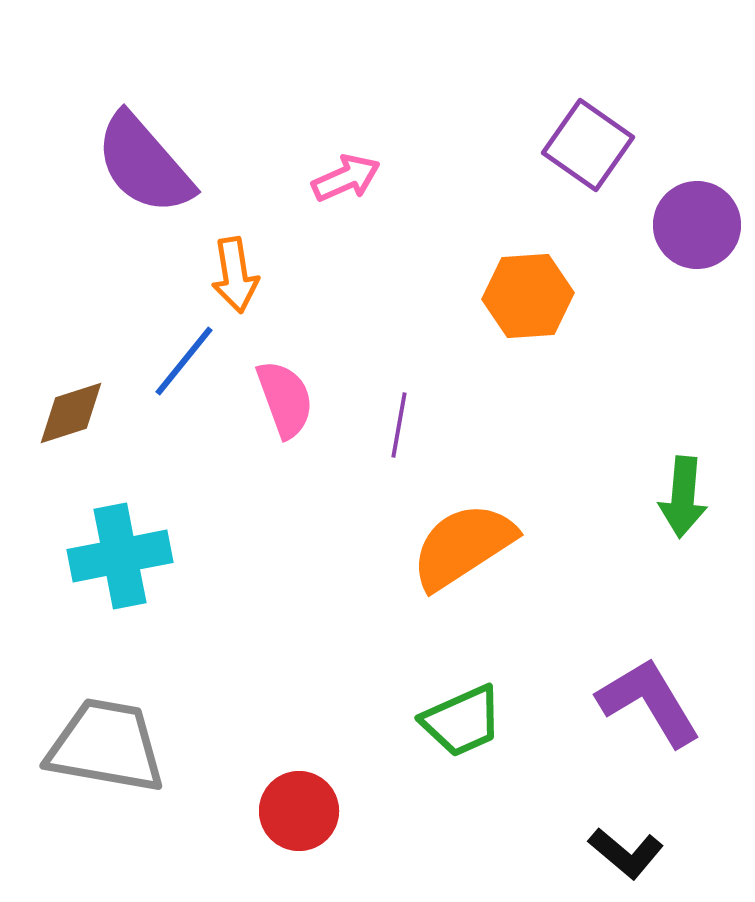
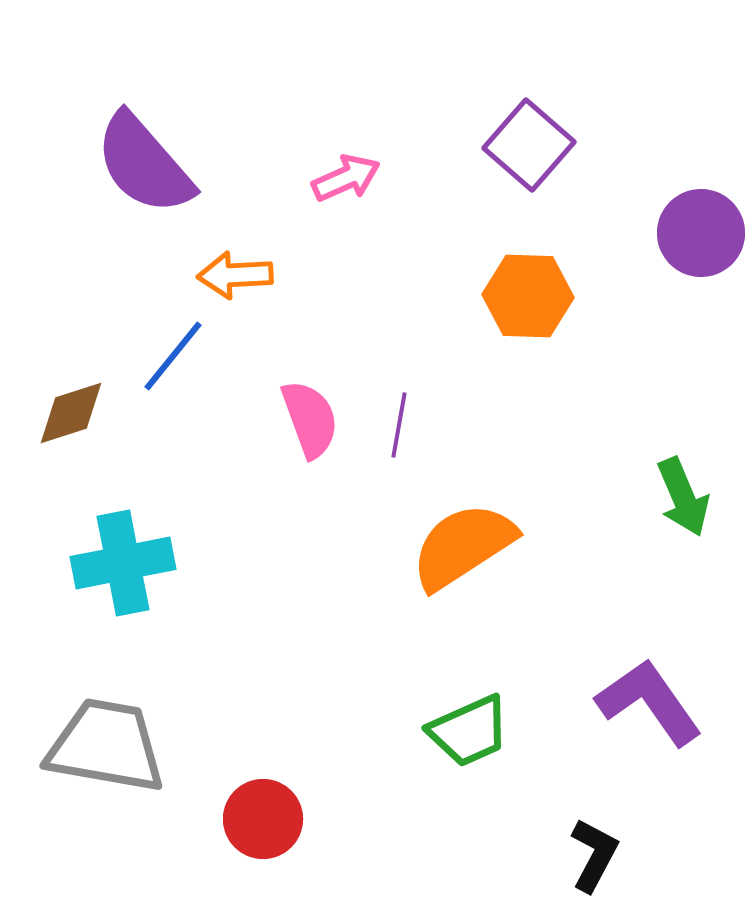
purple square: moved 59 px left; rotated 6 degrees clockwise
purple circle: moved 4 px right, 8 px down
orange arrow: rotated 96 degrees clockwise
orange hexagon: rotated 6 degrees clockwise
blue line: moved 11 px left, 5 px up
pink semicircle: moved 25 px right, 20 px down
green arrow: rotated 28 degrees counterclockwise
cyan cross: moved 3 px right, 7 px down
purple L-shape: rotated 4 degrees counterclockwise
green trapezoid: moved 7 px right, 10 px down
red circle: moved 36 px left, 8 px down
black L-shape: moved 32 px left, 2 px down; rotated 102 degrees counterclockwise
